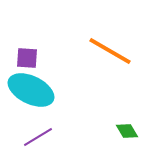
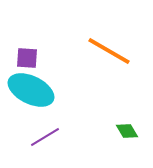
orange line: moved 1 px left
purple line: moved 7 px right
